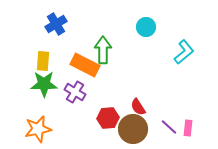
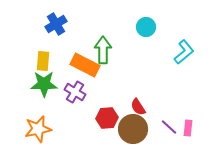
red hexagon: moved 1 px left
